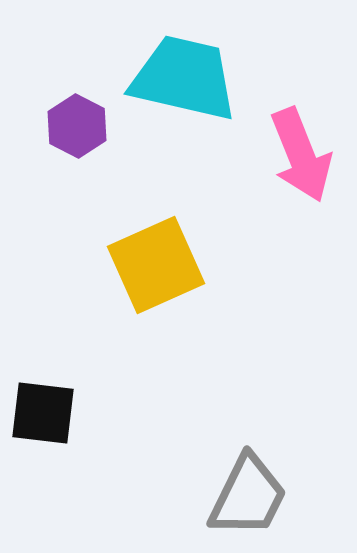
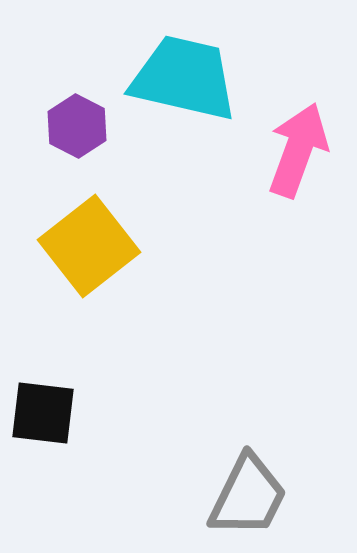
pink arrow: moved 3 px left, 5 px up; rotated 138 degrees counterclockwise
yellow square: moved 67 px left, 19 px up; rotated 14 degrees counterclockwise
